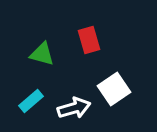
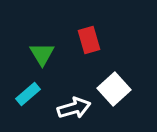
green triangle: rotated 44 degrees clockwise
white square: rotated 8 degrees counterclockwise
cyan rectangle: moved 3 px left, 7 px up
